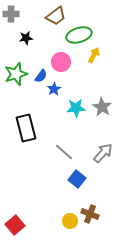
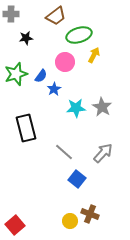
pink circle: moved 4 px right
